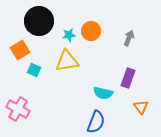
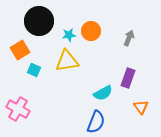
cyan semicircle: rotated 42 degrees counterclockwise
